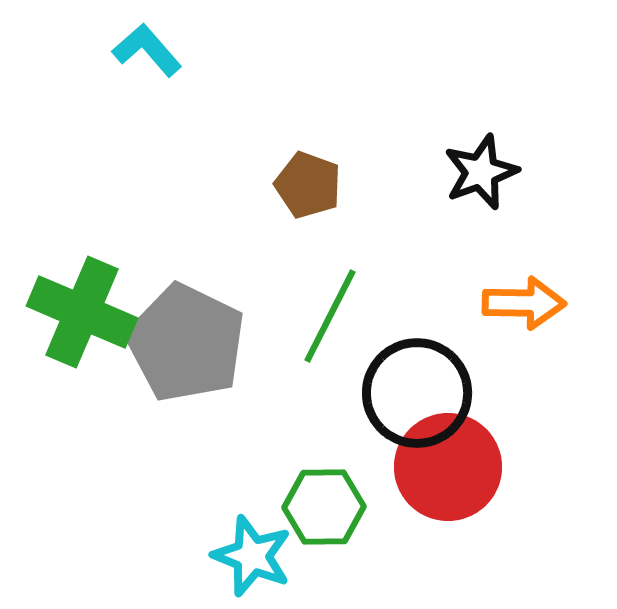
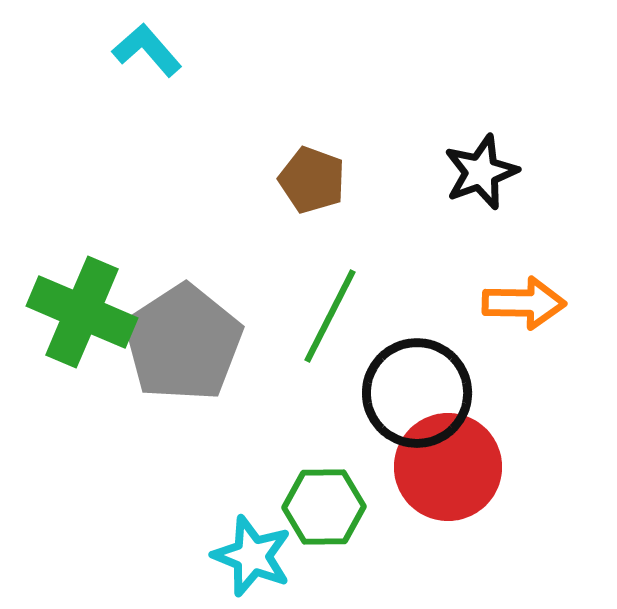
brown pentagon: moved 4 px right, 5 px up
gray pentagon: moved 3 px left; rotated 13 degrees clockwise
